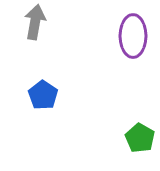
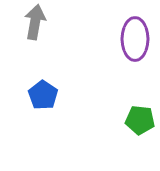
purple ellipse: moved 2 px right, 3 px down
green pentagon: moved 18 px up; rotated 24 degrees counterclockwise
